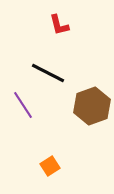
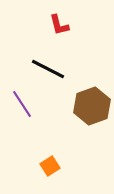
black line: moved 4 px up
purple line: moved 1 px left, 1 px up
